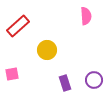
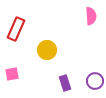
pink semicircle: moved 5 px right
red rectangle: moved 2 px left, 3 px down; rotated 25 degrees counterclockwise
purple circle: moved 1 px right, 1 px down
